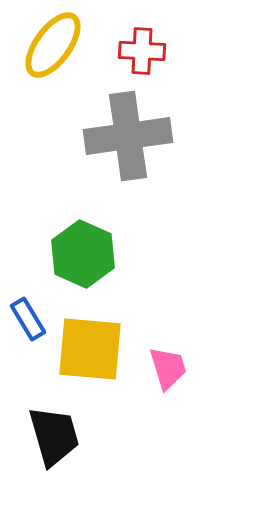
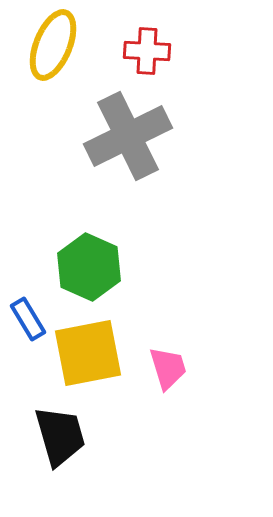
yellow ellipse: rotated 14 degrees counterclockwise
red cross: moved 5 px right
gray cross: rotated 18 degrees counterclockwise
green hexagon: moved 6 px right, 13 px down
yellow square: moved 2 px left, 4 px down; rotated 16 degrees counterclockwise
black trapezoid: moved 6 px right
